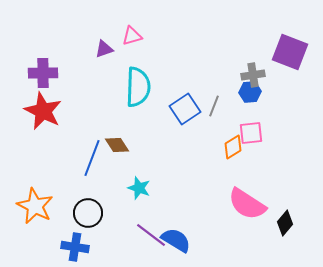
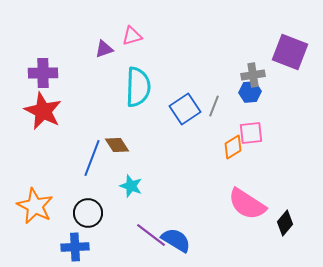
cyan star: moved 8 px left, 2 px up
blue cross: rotated 12 degrees counterclockwise
